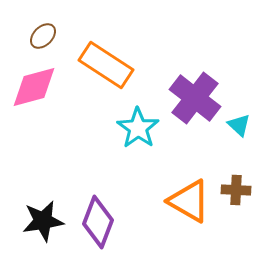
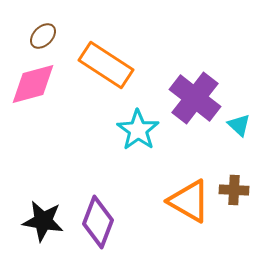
pink diamond: moved 1 px left, 3 px up
cyan star: moved 2 px down
brown cross: moved 2 px left
black star: rotated 18 degrees clockwise
